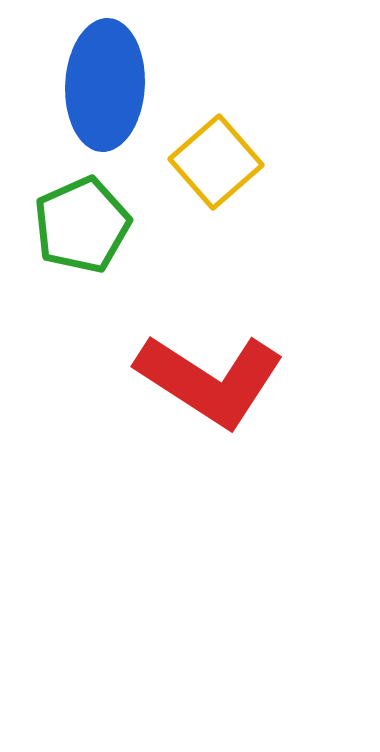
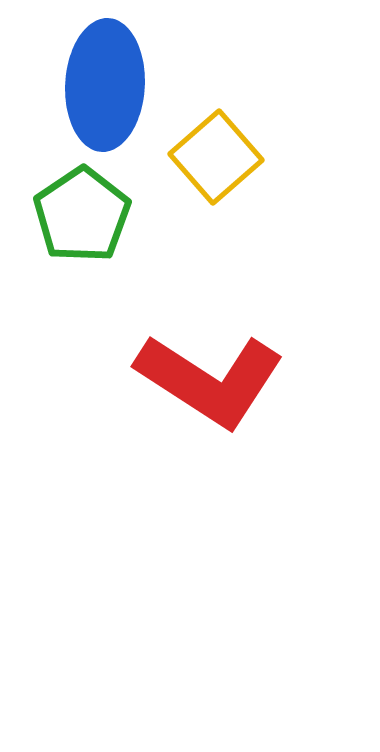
yellow square: moved 5 px up
green pentagon: moved 10 px up; rotated 10 degrees counterclockwise
